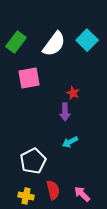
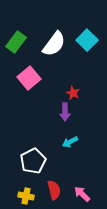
pink square: rotated 30 degrees counterclockwise
red semicircle: moved 1 px right
